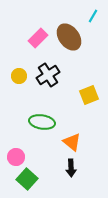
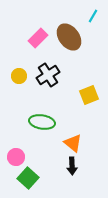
orange triangle: moved 1 px right, 1 px down
black arrow: moved 1 px right, 2 px up
green square: moved 1 px right, 1 px up
